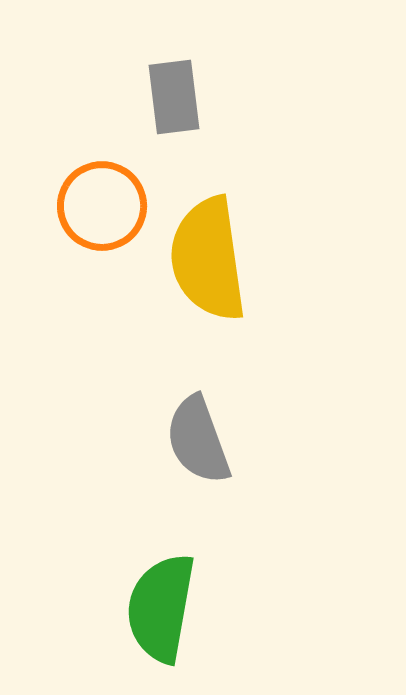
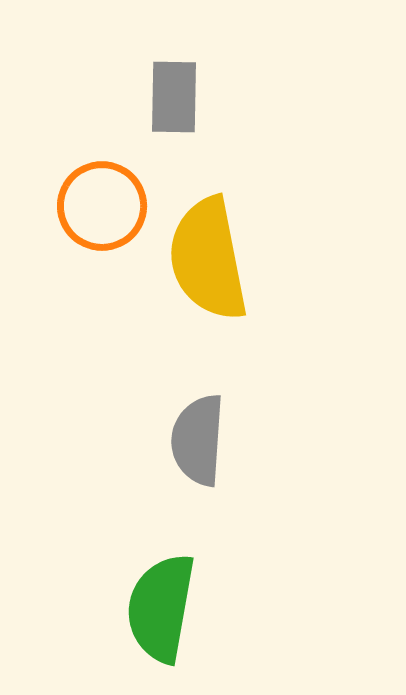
gray rectangle: rotated 8 degrees clockwise
yellow semicircle: rotated 3 degrees counterclockwise
gray semicircle: rotated 24 degrees clockwise
